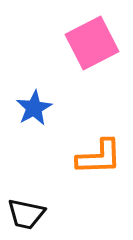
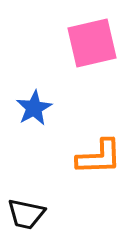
pink square: rotated 14 degrees clockwise
